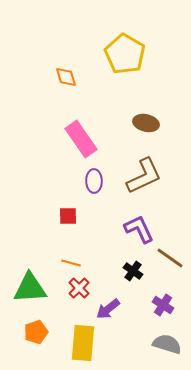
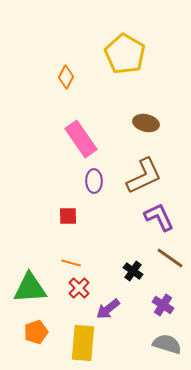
orange diamond: rotated 45 degrees clockwise
purple L-shape: moved 20 px right, 12 px up
